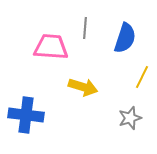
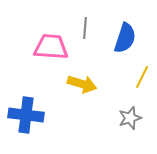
yellow arrow: moved 1 px left, 3 px up
